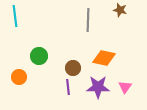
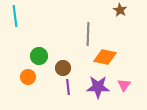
brown star: rotated 16 degrees clockwise
gray line: moved 14 px down
orange diamond: moved 1 px right, 1 px up
brown circle: moved 10 px left
orange circle: moved 9 px right
pink triangle: moved 1 px left, 2 px up
